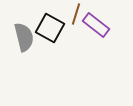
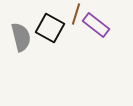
gray semicircle: moved 3 px left
